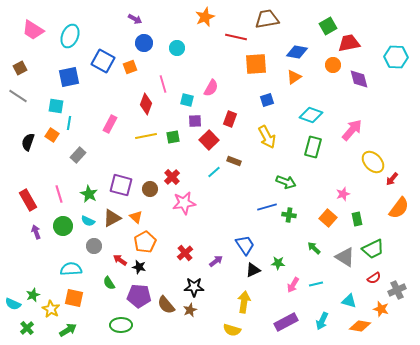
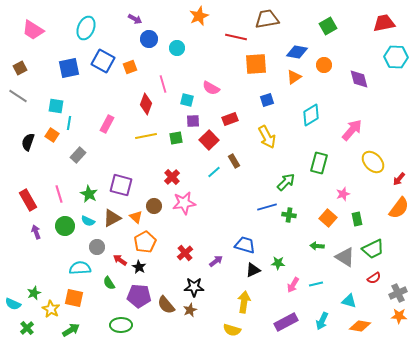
orange star at (205, 17): moved 6 px left, 1 px up
cyan ellipse at (70, 36): moved 16 px right, 8 px up
blue circle at (144, 43): moved 5 px right, 4 px up
red trapezoid at (349, 43): moved 35 px right, 20 px up
orange circle at (333, 65): moved 9 px left
blue square at (69, 77): moved 9 px up
pink semicircle at (211, 88): rotated 90 degrees clockwise
cyan diamond at (311, 115): rotated 50 degrees counterclockwise
red rectangle at (230, 119): rotated 49 degrees clockwise
purple square at (195, 121): moved 2 px left
pink rectangle at (110, 124): moved 3 px left
green square at (173, 137): moved 3 px right, 1 px down
green rectangle at (313, 147): moved 6 px right, 16 px down
brown rectangle at (234, 161): rotated 40 degrees clockwise
red arrow at (392, 179): moved 7 px right
green arrow at (286, 182): rotated 66 degrees counterclockwise
brown circle at (150, 189): moved 4 px right, 17 px down
green circle at (63, 226): moved 2 px right
blue trapezoid at (245, 245): rotated 40 degrees counterclockwise
gray circle at (94, 246): moved 3 px right, 1 px down
green arrow at (314, 248): moved 3 px right, 2 px up; rotated 40 degrees counterclockwise
black star at (139, 267): rotated 16 degrees clockwise
cyan semicircle at (71, 269): moved 9 px right, 1 px up
gray cross at (397, 290): moved 1 px right, 3 px down
green star at (33, 295): moved 1 px right, 2 px up
orange star at (381, 309): moved 18 px right, 7 px down; rotated 14 degrees counterclockwise
green arrow at (68, 330): moved 3 px right
